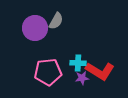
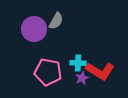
purple circle: moved 1 px left, 1 px down
pink pentagon: rotated 16 degrees clockwise
purple star: rotated 16 degrees counterclockwise
